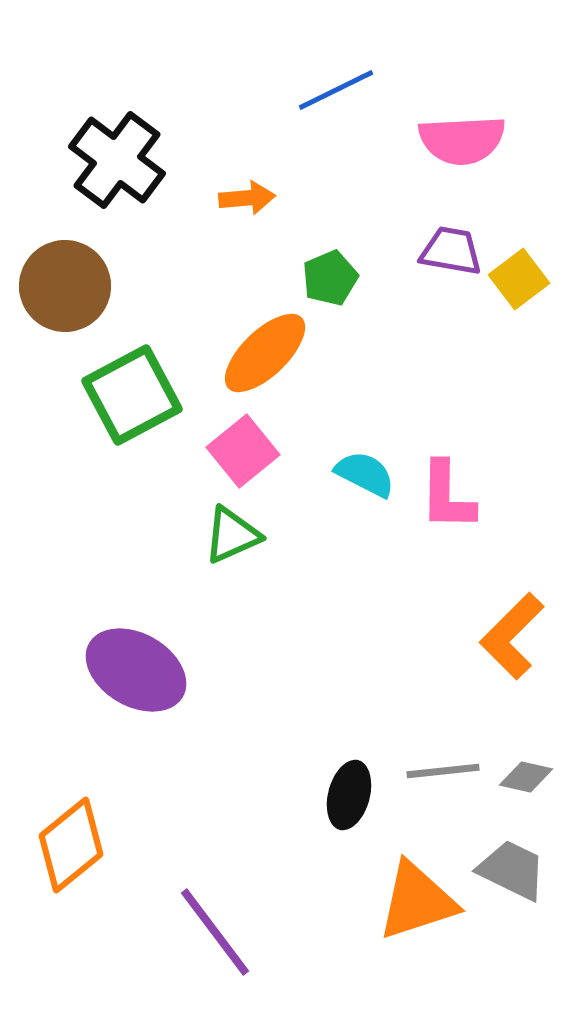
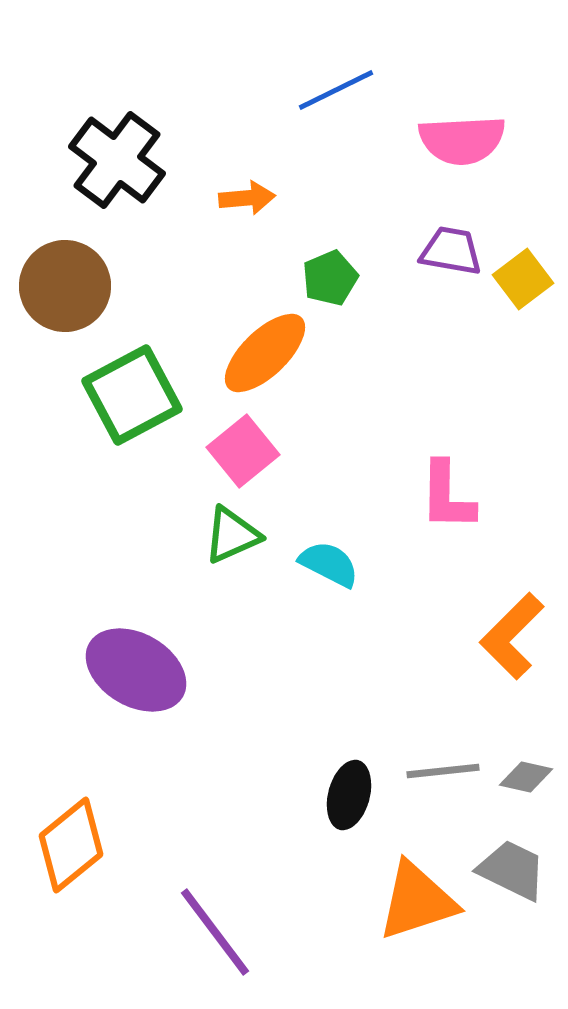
yellow square: moved 4 px right
cyan semicircle: moved 36 px left, 90 px down
